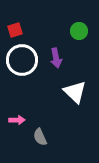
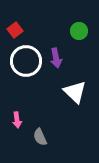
red square: rotated 21 degrees counterclockwise
white circle: moved 4 px right, 1 px down
pink arrow: rotated 84 degrees clockwise
